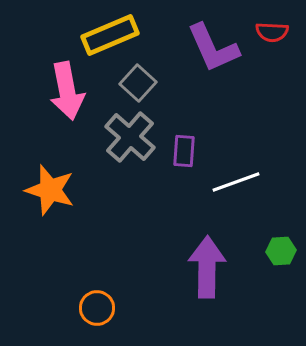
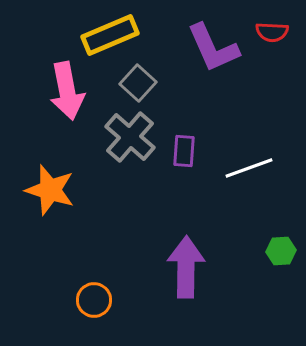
white line: moved 13 px right, 14 px up
purple arrow: moved 21 px left
orange circle: moved 3 px left, 8 px up
